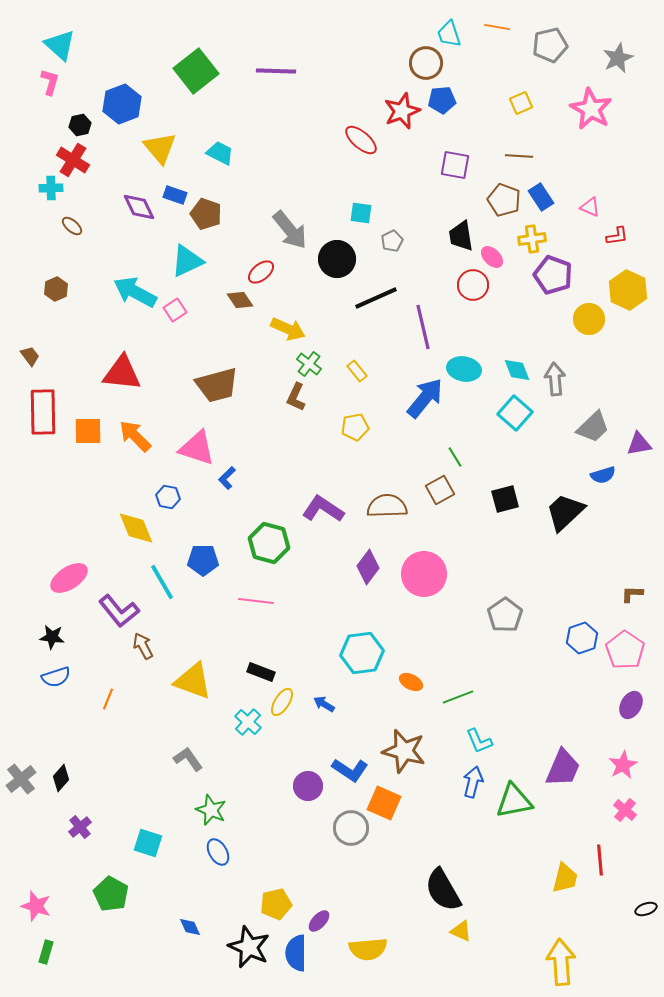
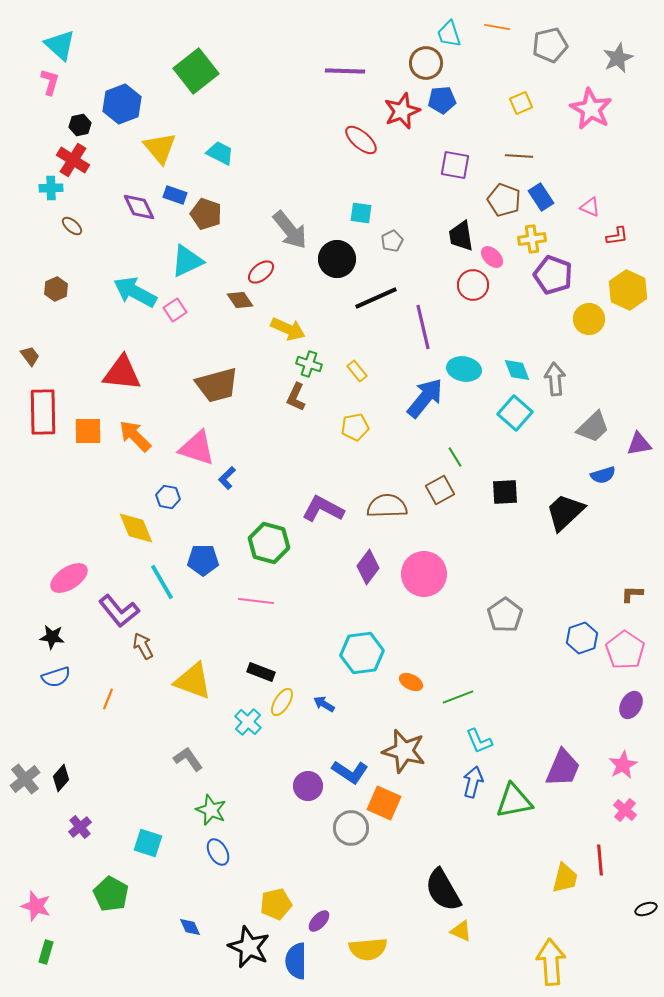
purple line at (276, 71): moved 69 px right
green cross at (309, 364): rotated 20 degrees counterclockwise
black square at (505, 499): moved 7 px up; rotated 12 degrees clockwise
purple L-shape at (323, 509): rotated 6 degrees counterclockwise
blue L-shape at (350, 770): moved 2 px down
gray cross at (21, 779): moved 4 px right
blue semicircle at (296, 953): moved 8 px down
yellow arrow at (561, 962): moved 10 px left
